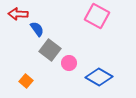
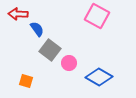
orange square: rotated 24 degrees counterclockwise
